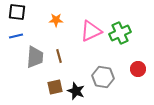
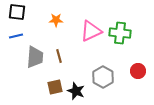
green cross: rotated 30 degrees clockwise
red circle: moved 2 px down
gray hexagon: rotated 20 degrees clockwise
